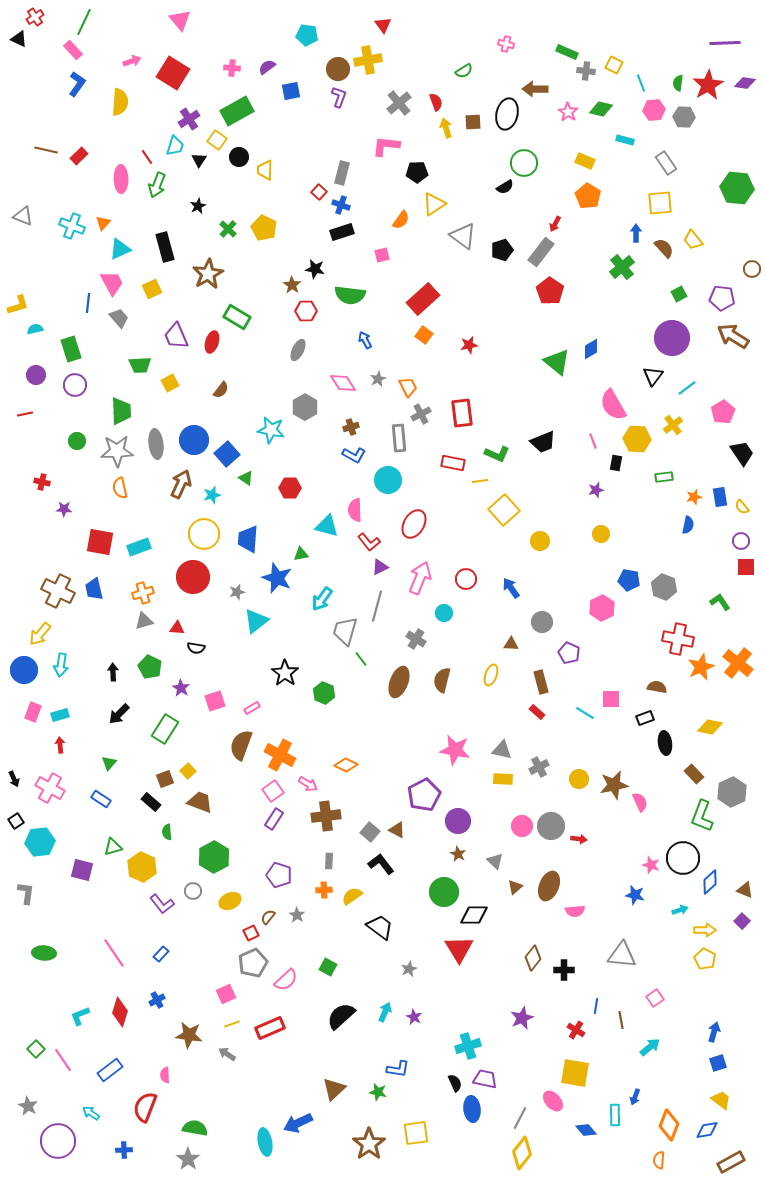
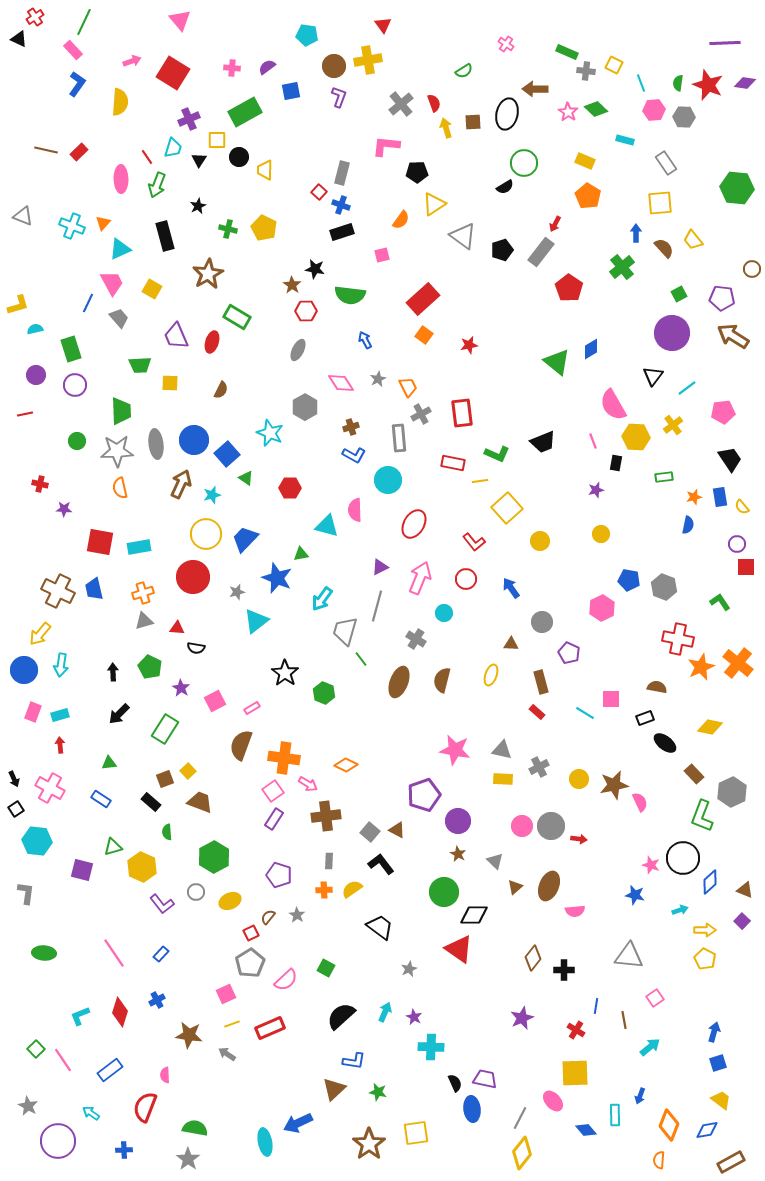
pink cross at (506, 44): rotated 21 degrees clockwise
brown circle at (338, 69): moved 4 px left, 3 px up
red star at (708, 85): rotated 20 degrees counterclockwise
red semicircle at (436, 102): moved 2 px left, 1 px down
gray cross at (399, 103): moved 2 px right, 1 px down
green diamond at (601, 109): moved 5 px left; rotated 30 degrees clockwise
green rectangle at (237, 111): moved 8 px right, 1 px down
purple cross at (189, 119): rotated 10 degrees clockwise
yellow square at (217, 140): rotated 36 degrees counterclockwise
cyan trapezoid at (175, 146): moved 2 px left, 2 px down
red rectangle at (79, 156): moved 4 px up
green cross at (228, 229): rotated 30 degrees counterclockwise
black rectangle at (165, 247): moved 11 px up
yellow square at (152, 289): rotated 36 degrees counterclockwise
red pentagon at (550, 291): moved 19 px right, 3 px up
blue line at (88, 303): rotated 18 degrees clockwise
purple circle at (672, 338): moved 5 px up
yellow square at (170, 383): rotated 30 degrees clockwise
pink diamond at (343, 383): moved 2 px left
brown semicircle at (221, 390): rotated 12 degrees counterclockwise
pink pentagon at (723, 412): rotated 25 degrees clockwise
cyan star at (271, 430): moved 1 px left, 3 px down; rotated 12 degrees clockwise
yellow hexagon at (637, 439): moved 1 px left, 2 px up
black trapezoid at (742, 453): moved 12 px left, 6 px down
red cross at (42, 482): moved 2 px left, 2 px down
yellow square at (504, 510): moved 3 px right, 2 px up
yellow circle at (204, 534): moved 2 px right
blue trapezoid at (248, 539): moved 3 px left; rotated 40 degrees clockwise
purple circle at (741, 541): moved 4 px left, 3 px down
red L-shape at (369, 542): moved 105 px right
cyan rectangle at (139, 547): rotated 10 degrees clockwise
pink square at (215, 701): rotated 10 degrees counterclockwise
black ellipse at (665, 743): rotated 45 degrees counterclockwise
orange cross at (280, 755): moved 4 px right, 3 px down; rotated 20 degrees counterclockwise
green triangle at (109, 763): rotated 42 degrees clockwise
purple pentagon at (424, 795): rotated 8 degrees clockwise
black square at (16, 821): moved 12 px up
cyan hexagon at (40, 842): moved 3 px left, 1 px up; rotated 12 degrees clockwise
gray circle at (193, 891): moved 3 px right, 1 px down
yellow semicircle at (352, 896): moved 7 px up
red triangle at (459, 949): rotated 24 degrees counterclockwise
gray triangle at (622, 955): moved 7 px right, 1 px down
gray pentagon at (253, 963): moved 3 px left; rotated 8 degrees counterclockwise
green square at (328, 967): moved 2 px left, 1 px down
brown line at (621, 1020): moved 3 px right
cyan cross at (468, 1046): moved 37 px left, 1 px down; rotated 20 degrees clockwise
blue L-shape at (398, 1069): moved 44 px left, 8 px up
yellow square at (575, 1073): rotated 12 degrees counterclockwise
blue arrow at (635, 1097): moved 5 px right, 1 px up
